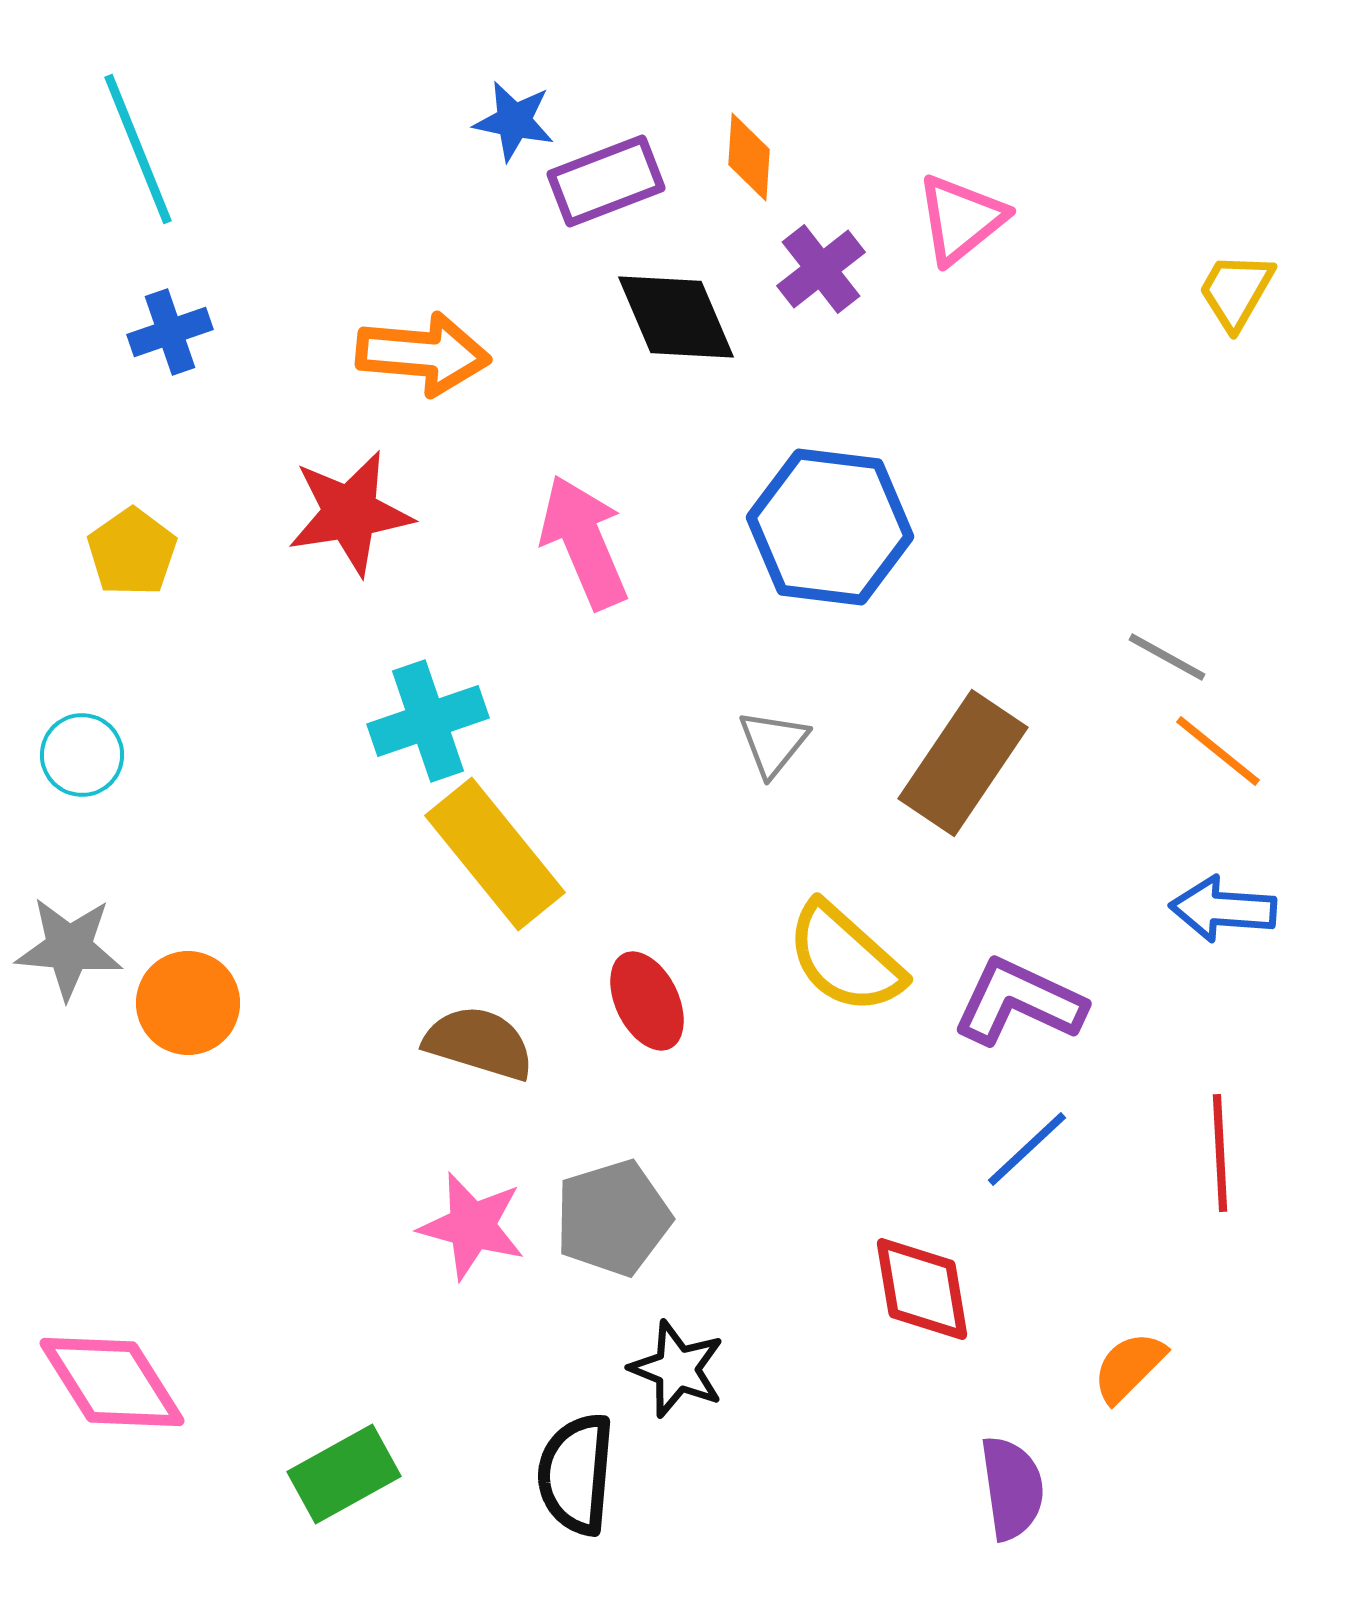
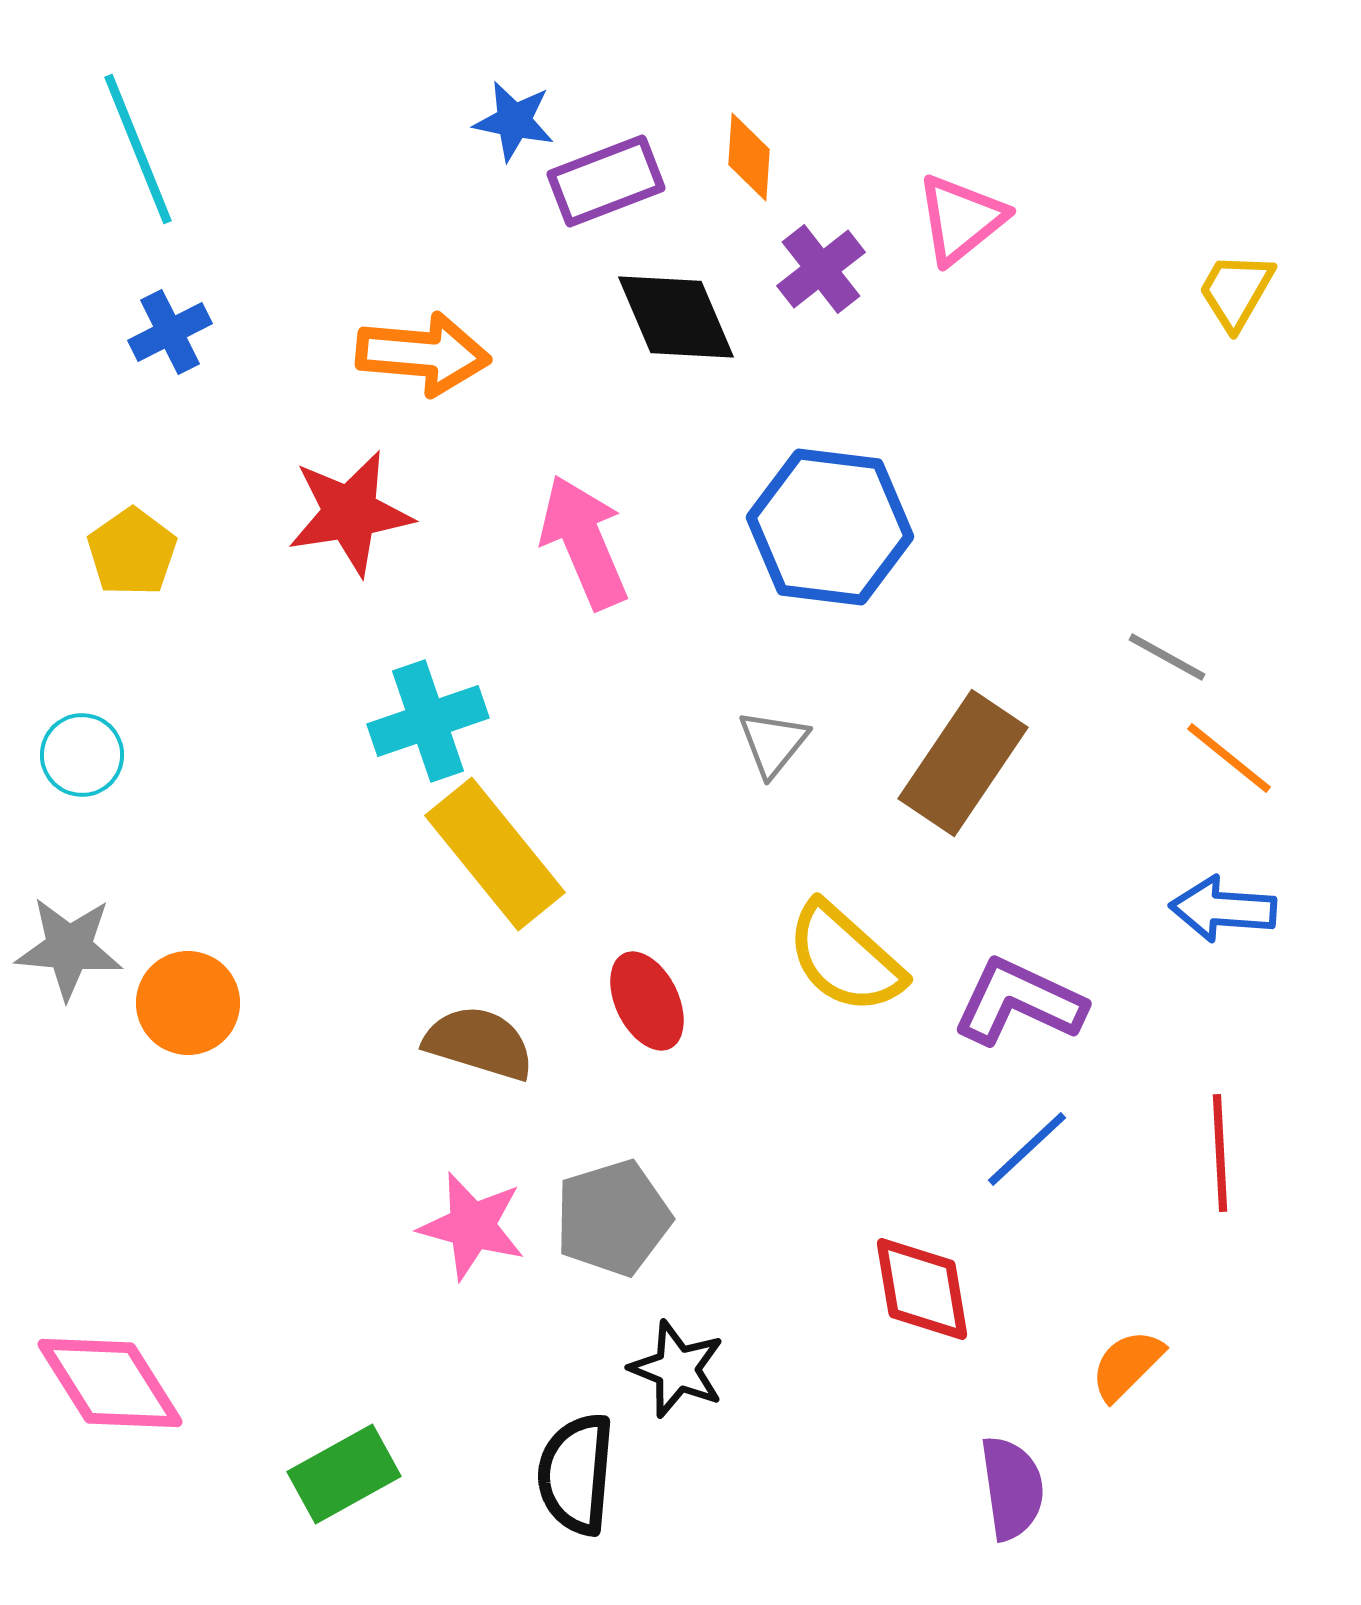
blue cross: rotated 8 degrees counterclockwise
orange line: moved 11 px right, 7 px down
orange semicircle: moved 2 px left, 2 px up
pink diamond: moved 2 px left, 1 px down
